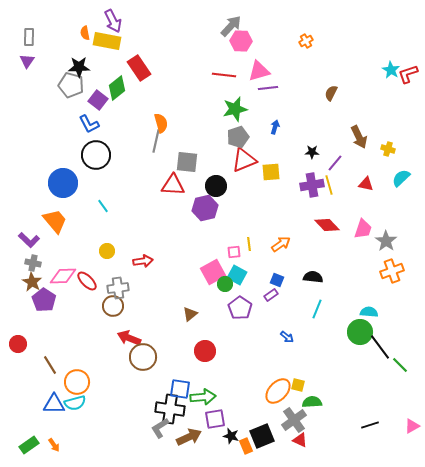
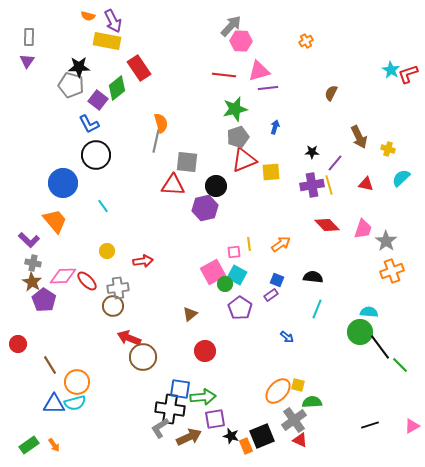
orange semicircle at (85, 33): moved 3 px right, 17 px up; rotated 64 degrees counterclockwise
